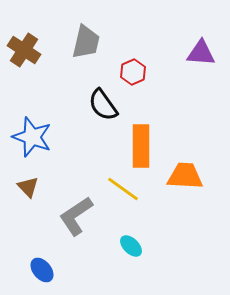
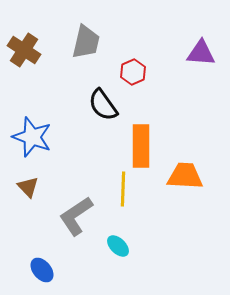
yellow line: rotated 56 degrees clockwise
cyan ellipse: moved 13 px left
